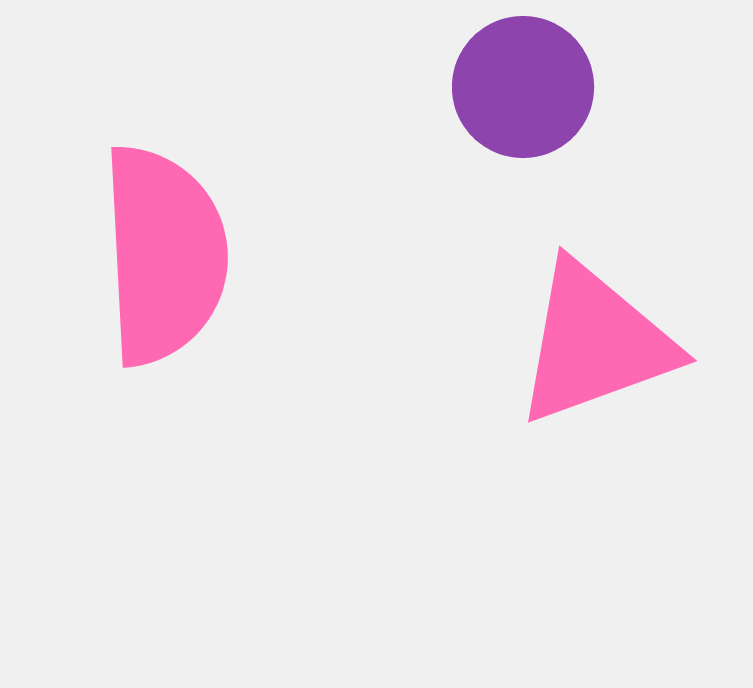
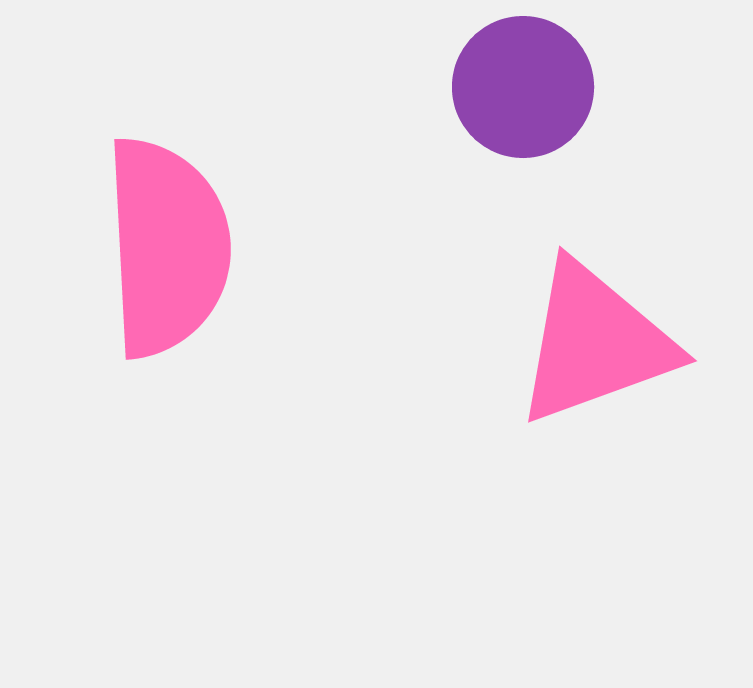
pink semicircle: moved 3 px right, 8 px up
